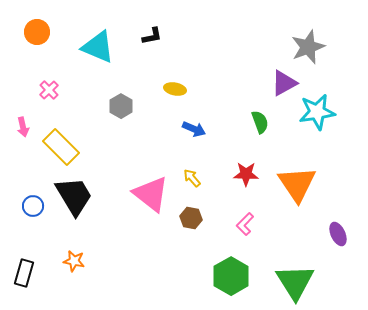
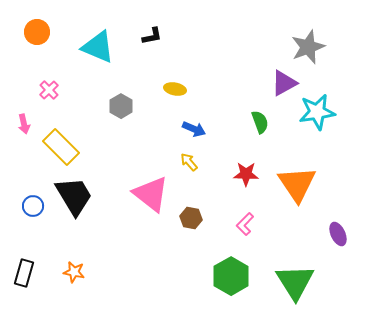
pink arrow: moved 1 px right, 3 px up
yellow arrow: moved 3 px left, 16 px up
orange star: moved 11 px down
